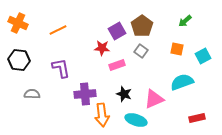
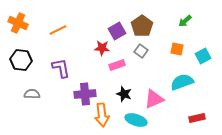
black hexagon: moved 2 px right
